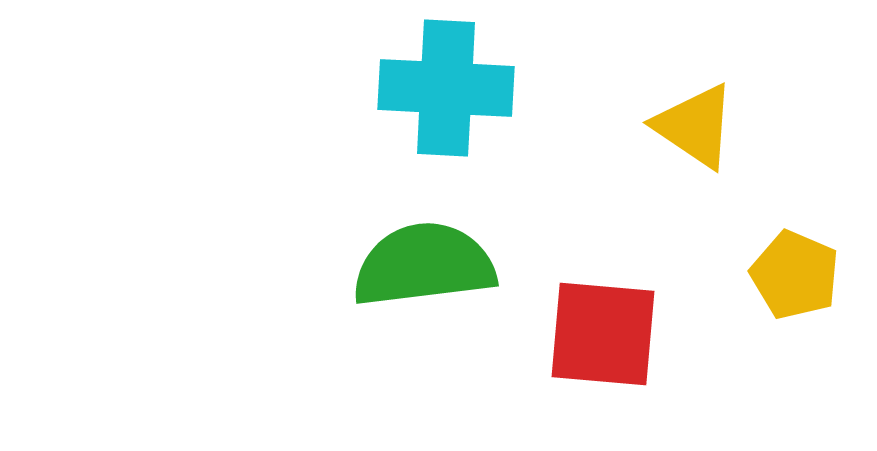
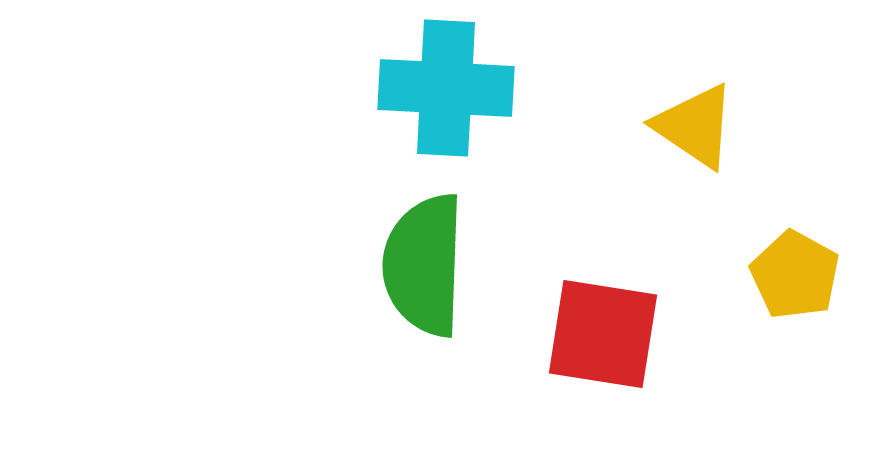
green semicircle: rotated 81 degrees counterclockwise
yellow pentagon: rotated 6 degrees clockwise
red square: rotated 4 degrees clockwise
